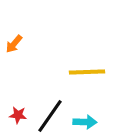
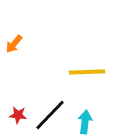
black line: moved 1 px up; rotated 9 degrees clockwise
cyan arrow: rotated 85 degrees counterclockwise
